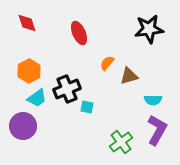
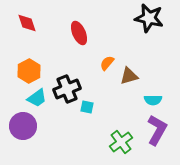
black star: moved 11 px up; rotated 20 degrees clockwise
